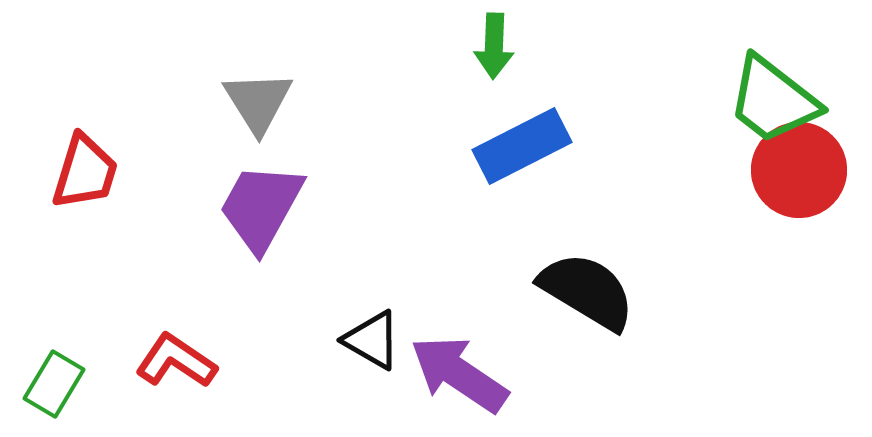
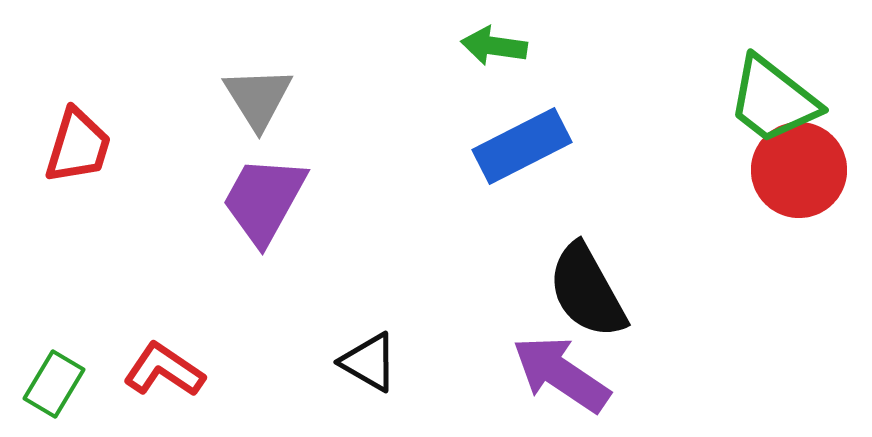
green arrow: rotated 96 degrees clockwise
gray triangle: moved 4 px up
red trapezoid: moved 7 px left, 26 px up
purple trapezoid: moved 3 px right, 7 px up
black semicircle: rotated 150 degrees counterclockwise
black triangle: moved 3 px left, 22 px down
red L-shape: moved 12 px left, 9 px down
purple arrow: moved 102 px right
